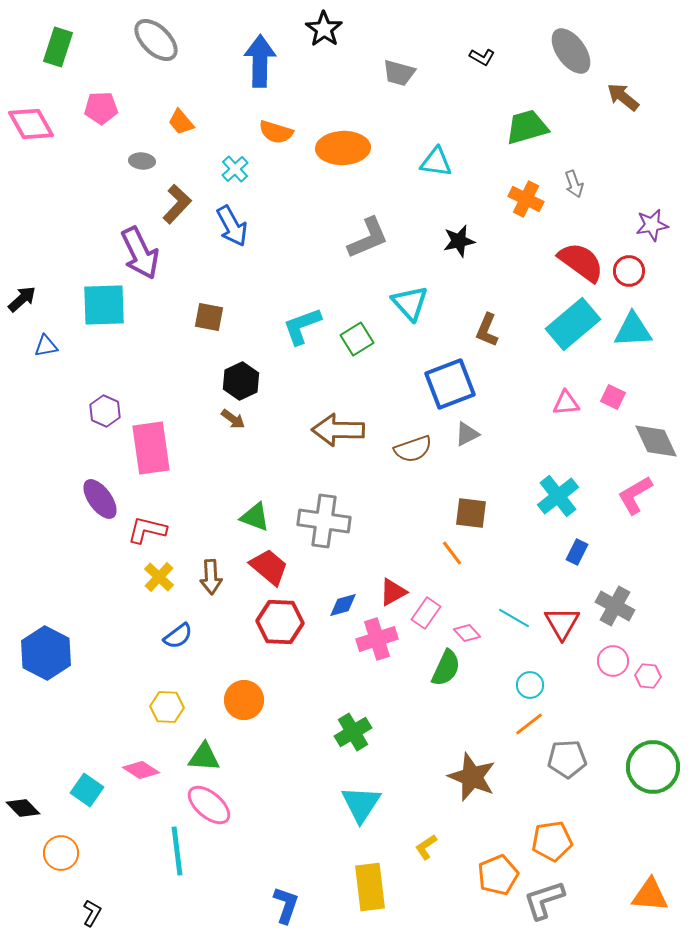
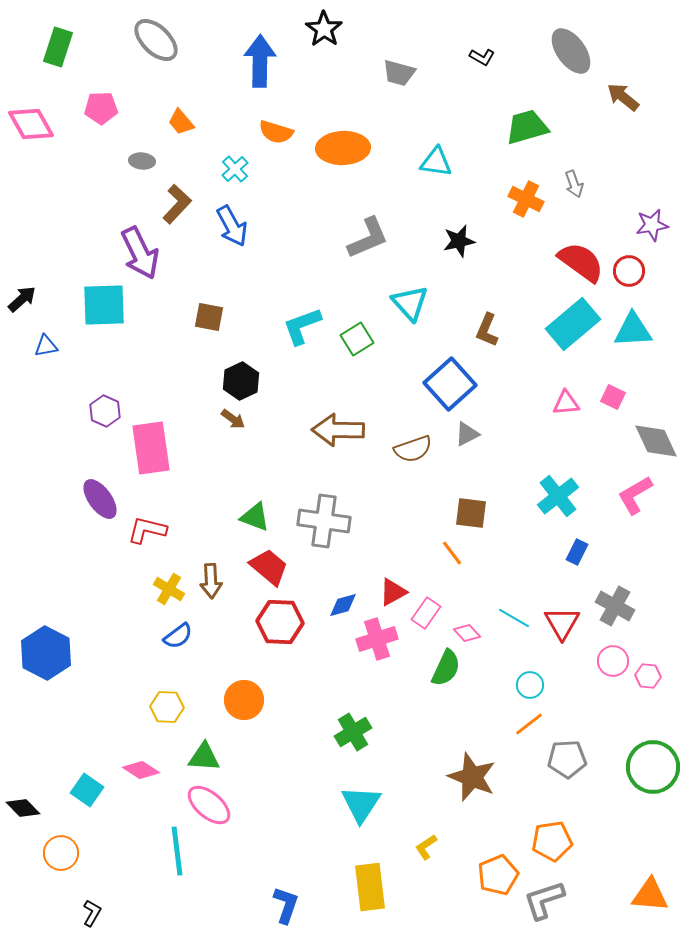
blue square at (450, 384): rotated 21 degrees counterclockwise
yellow cross at (159, 577): moved 10 px right, 12 px down; rotated 12 degrees counterclockwise
brown arrow at (211, 577): moved 4 px down
